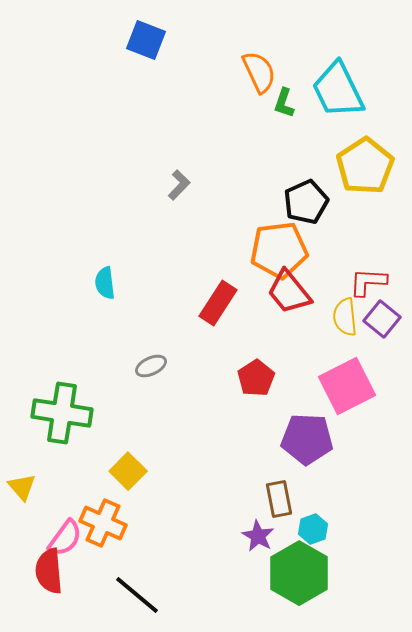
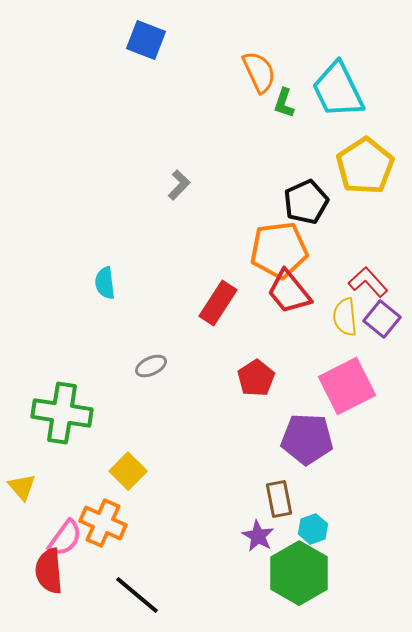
red L-shape: rotated 45 degrees clockwise
